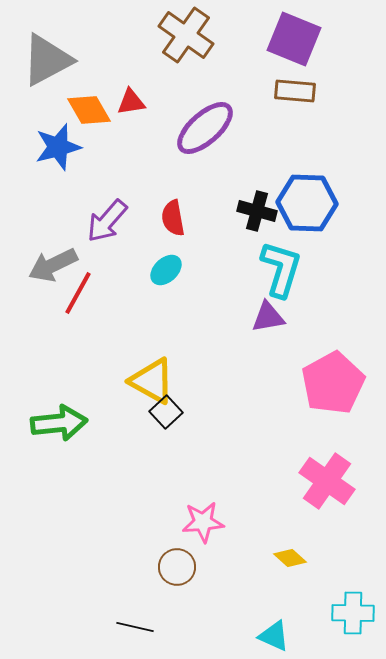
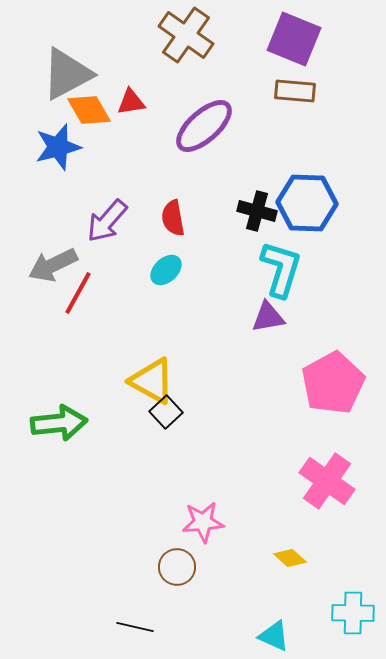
gray triangle: moved 20 px right, 14 px down
purple ellipse: moved 1 px left, 2 px up
